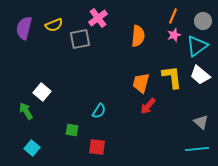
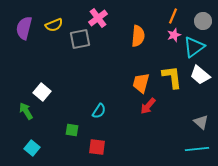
cyan triangle: moved 3 px left, 1 px down
